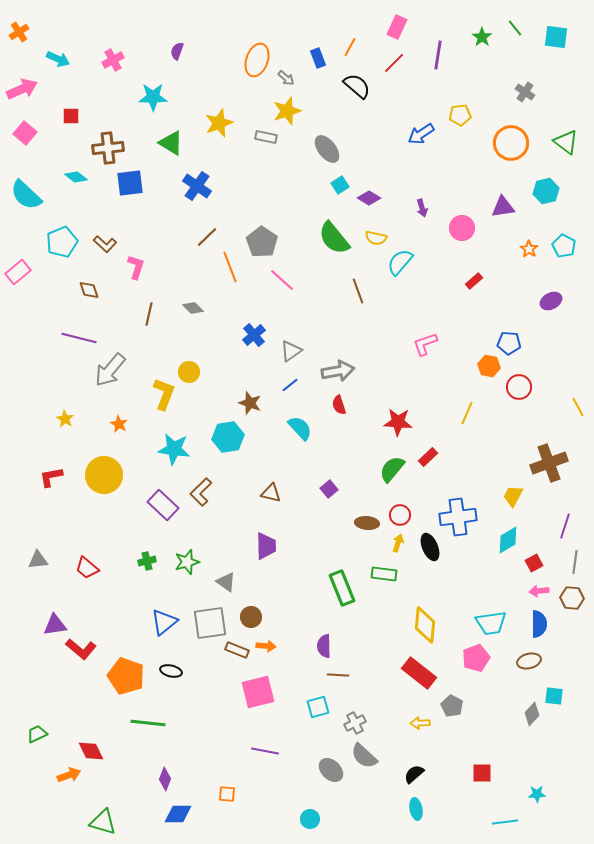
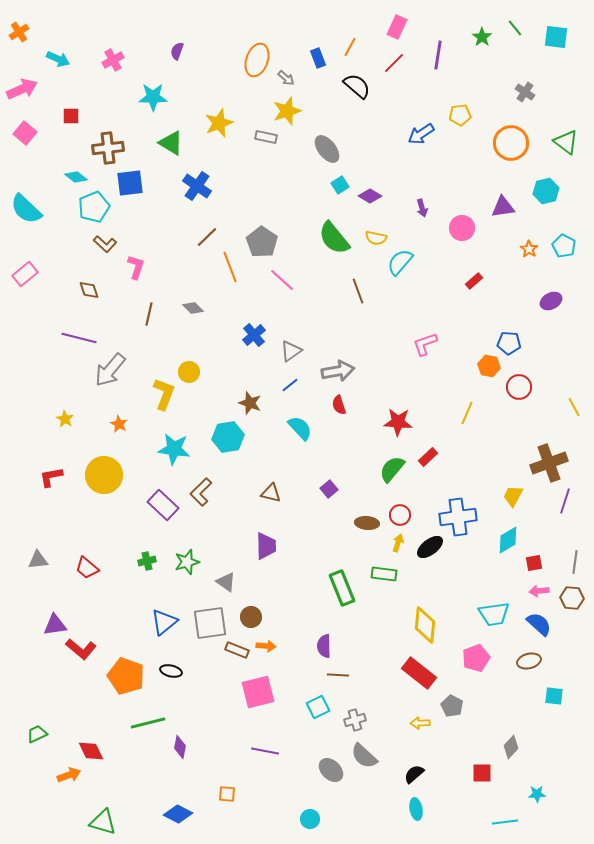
cyan semicircle at (26, 195): moved 14 px down
purple diamond at (369, 198): moved 1 px right, 2 px up
cyan pentagon at (62, 242): moved 32 px right, 35 px up
pink rectangle at (18, 272): moved 7 px right, 2 px down
yellow line at (578, 407): moved 4 px left
purple line at (565, 526): moved 25 px up
black ellipse at (430, 547): rotated 76 degrees clockwise
red square at (534, 563): rotated 18 degrees clockwise
cyan trapezoid at (491, 623): moved 3 px right, 9 px up
blue semicircle at (539, 624): rotated 48 degrees counterclockwise
cyan square at (318, 707): rotated 10 degrees counterclockwise
gray diamond at (532, 714): moved 21 px left, 33 px down
green line at (148, 723): rotated 20 degrees counterclockwise
gray cross at (355, 723): moved 3 px up; rotated 10 degrees clockwise
purple diamond at (165, 779): moved 15 px right, 32 px up; rotated 10 degrees counterclockwise
blue diamond at (178, 814): rotated 28 degrees clockwise
